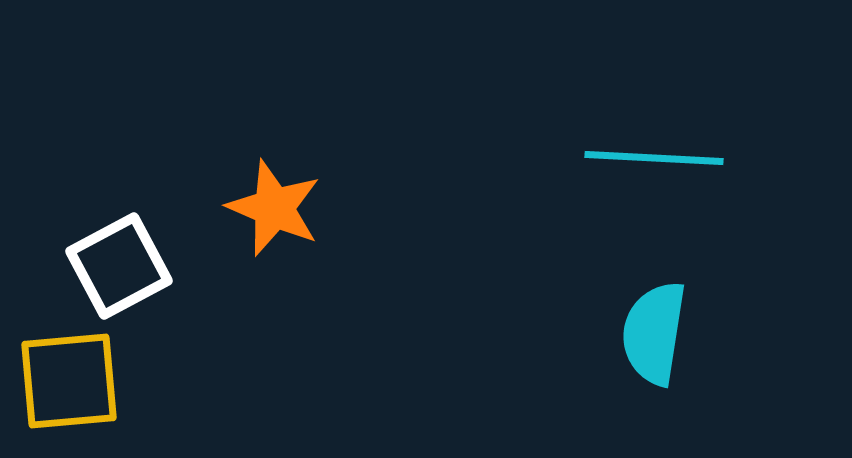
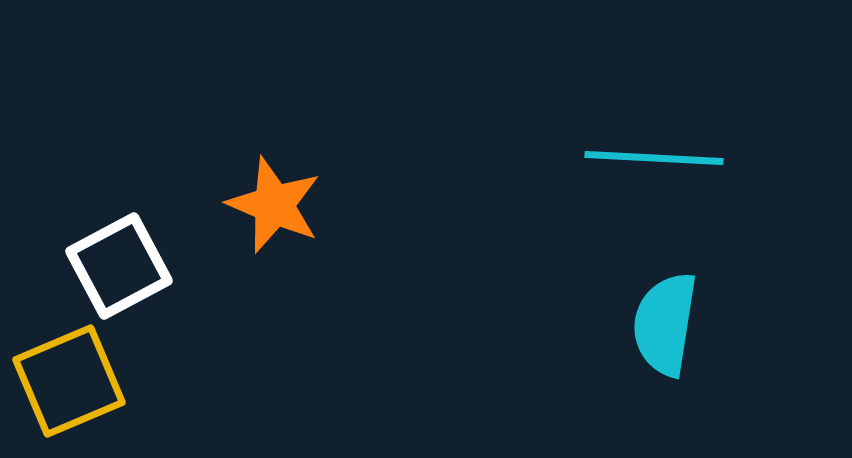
orange star: moved 3 px up
cyan semicircle: moved 11 px right, 9 px up
yellow square: rotated 18 degrees counterclockwise
